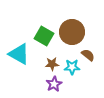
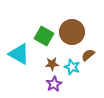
brown semicircle: rotated 80 degrees counterclockwise
cyan star: rotated 21 degrees clockwise
